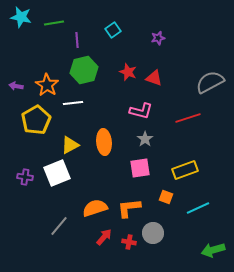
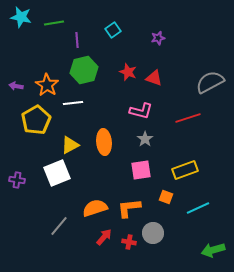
pink square: moved 1 px right, 2 px down
purple cross: moved 8 px left, 3 px down
